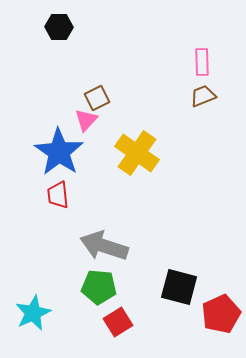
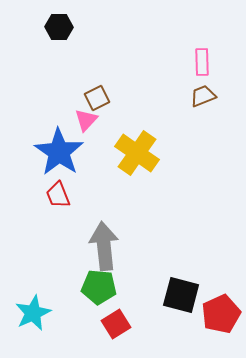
red trapezoid: rotated 16 degrees counterclockwise
gray arrow: rotated 66 degrees clockwise
black square: moved 2 px right, 8 px down
red square: moved 2 px left, 2 px down
